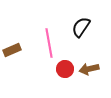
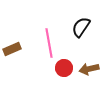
brown rectangle: moved 1 px up
red circle: moved 1 px left, 1 px up
